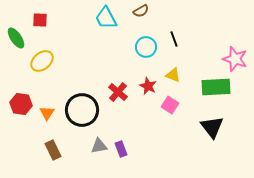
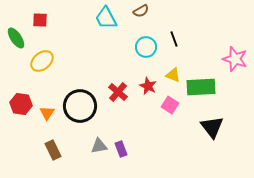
green rectangle: moved 15 px left
black circle: moved 2 px left, 4 px up
